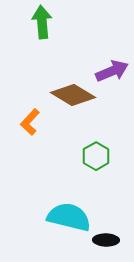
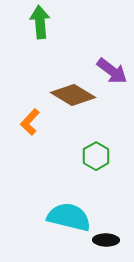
green arrow: moved 2 px left
purple arrow: rotated 60 degrees clockwise
